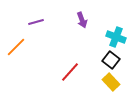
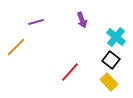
cyan cross: rotated 18 degrees clockwise
yellow rectangle: moved 2 px left
